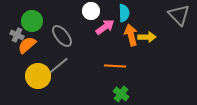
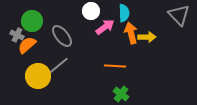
orange arrow: moved 2 px up
